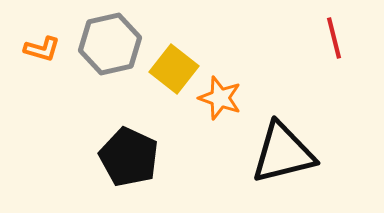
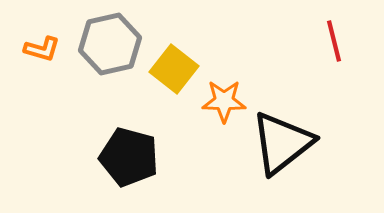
red line: moved 3 px down
orange star: moved 4 px right, 3 px down; rotated 18 degrees counterclockwise
black triangle: moved 1 px left, 10 px up; rotated 24 degrees counterclockwise
black pentagon: rotated 10 degrees counterclockwise
